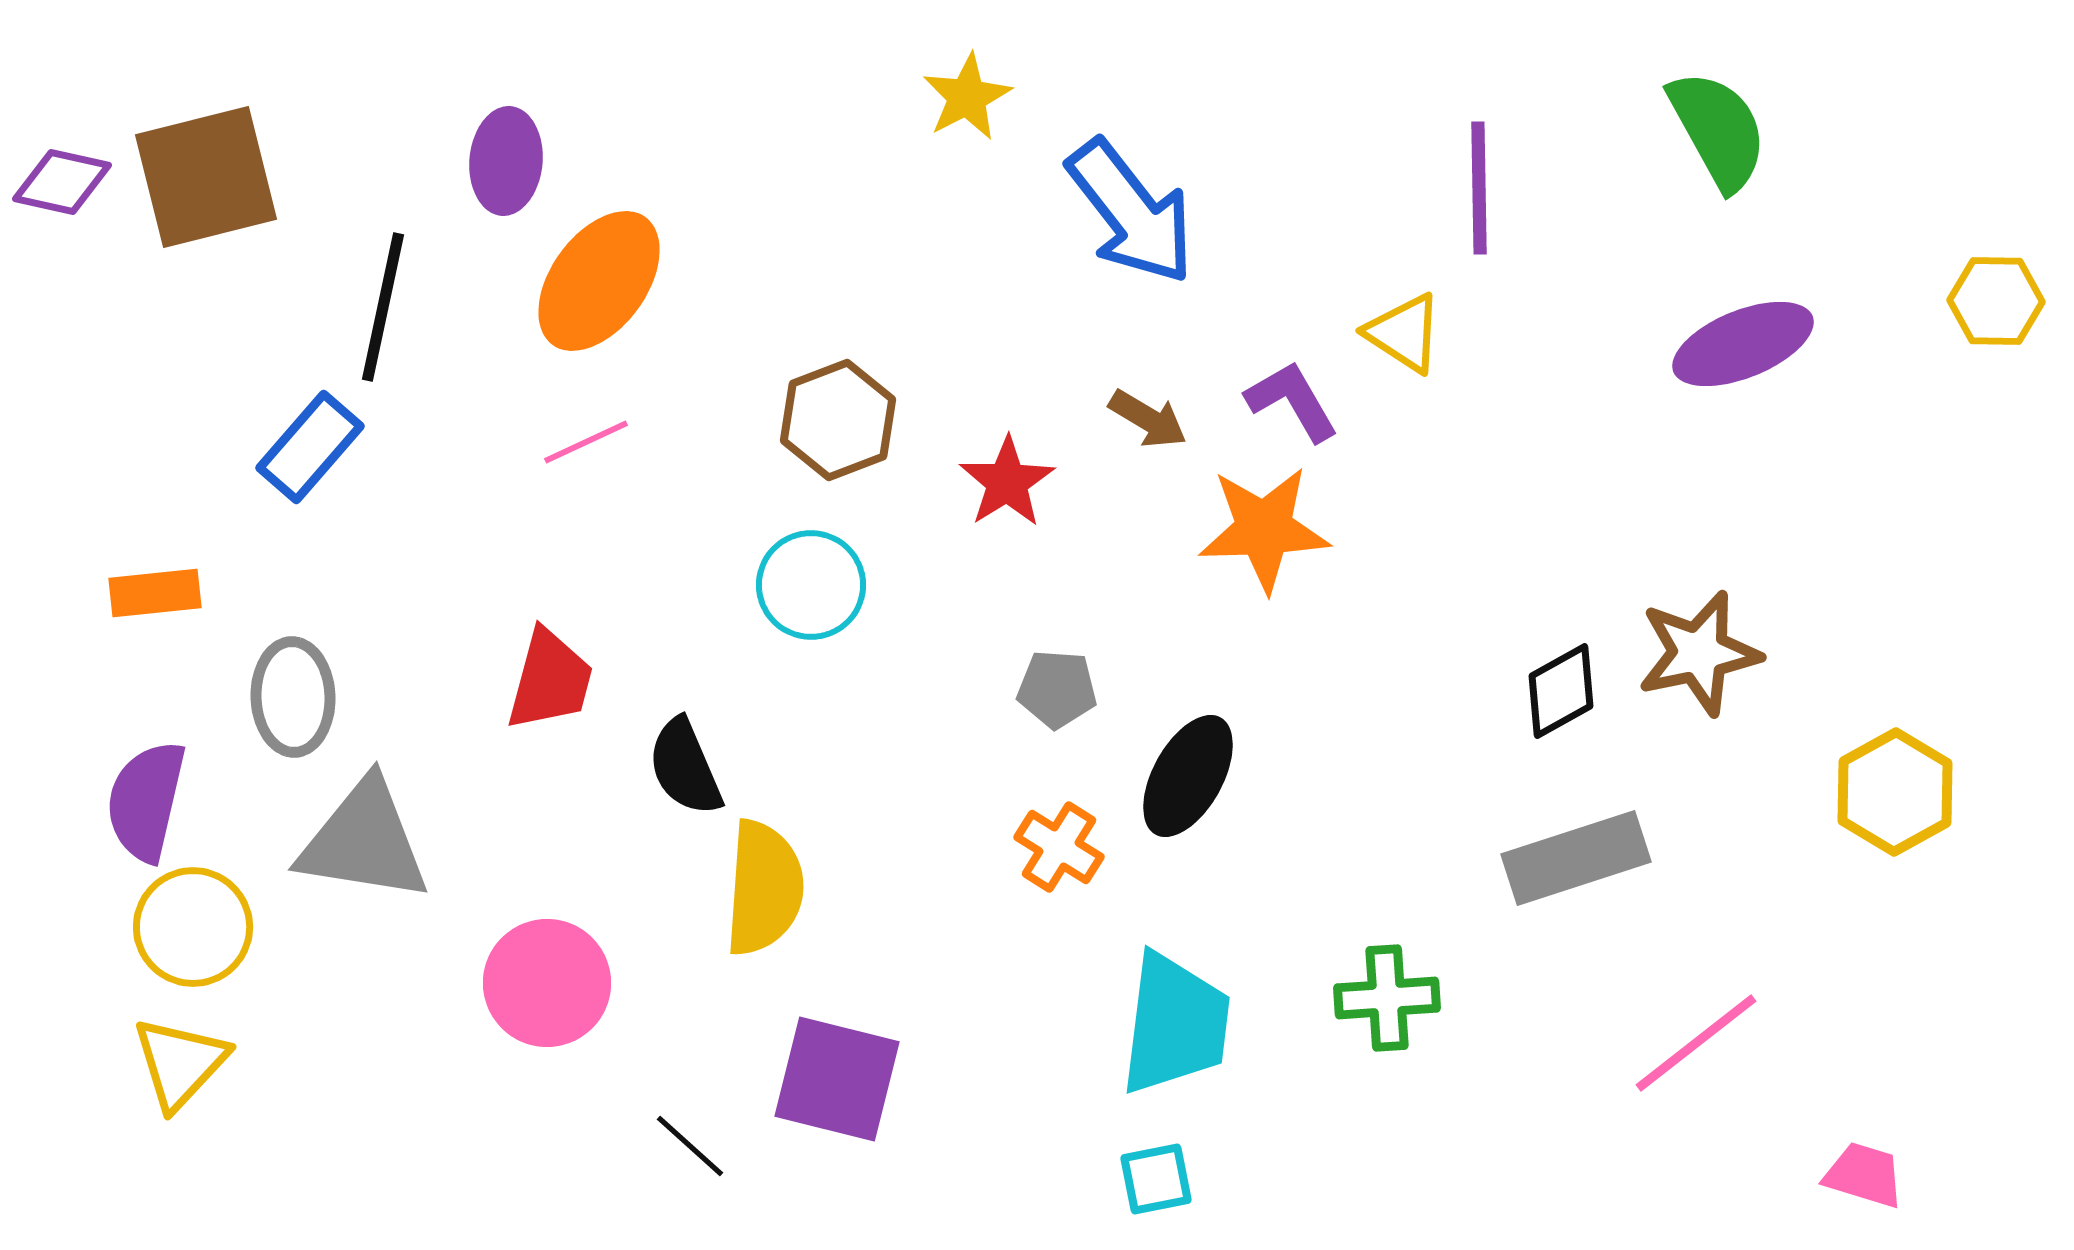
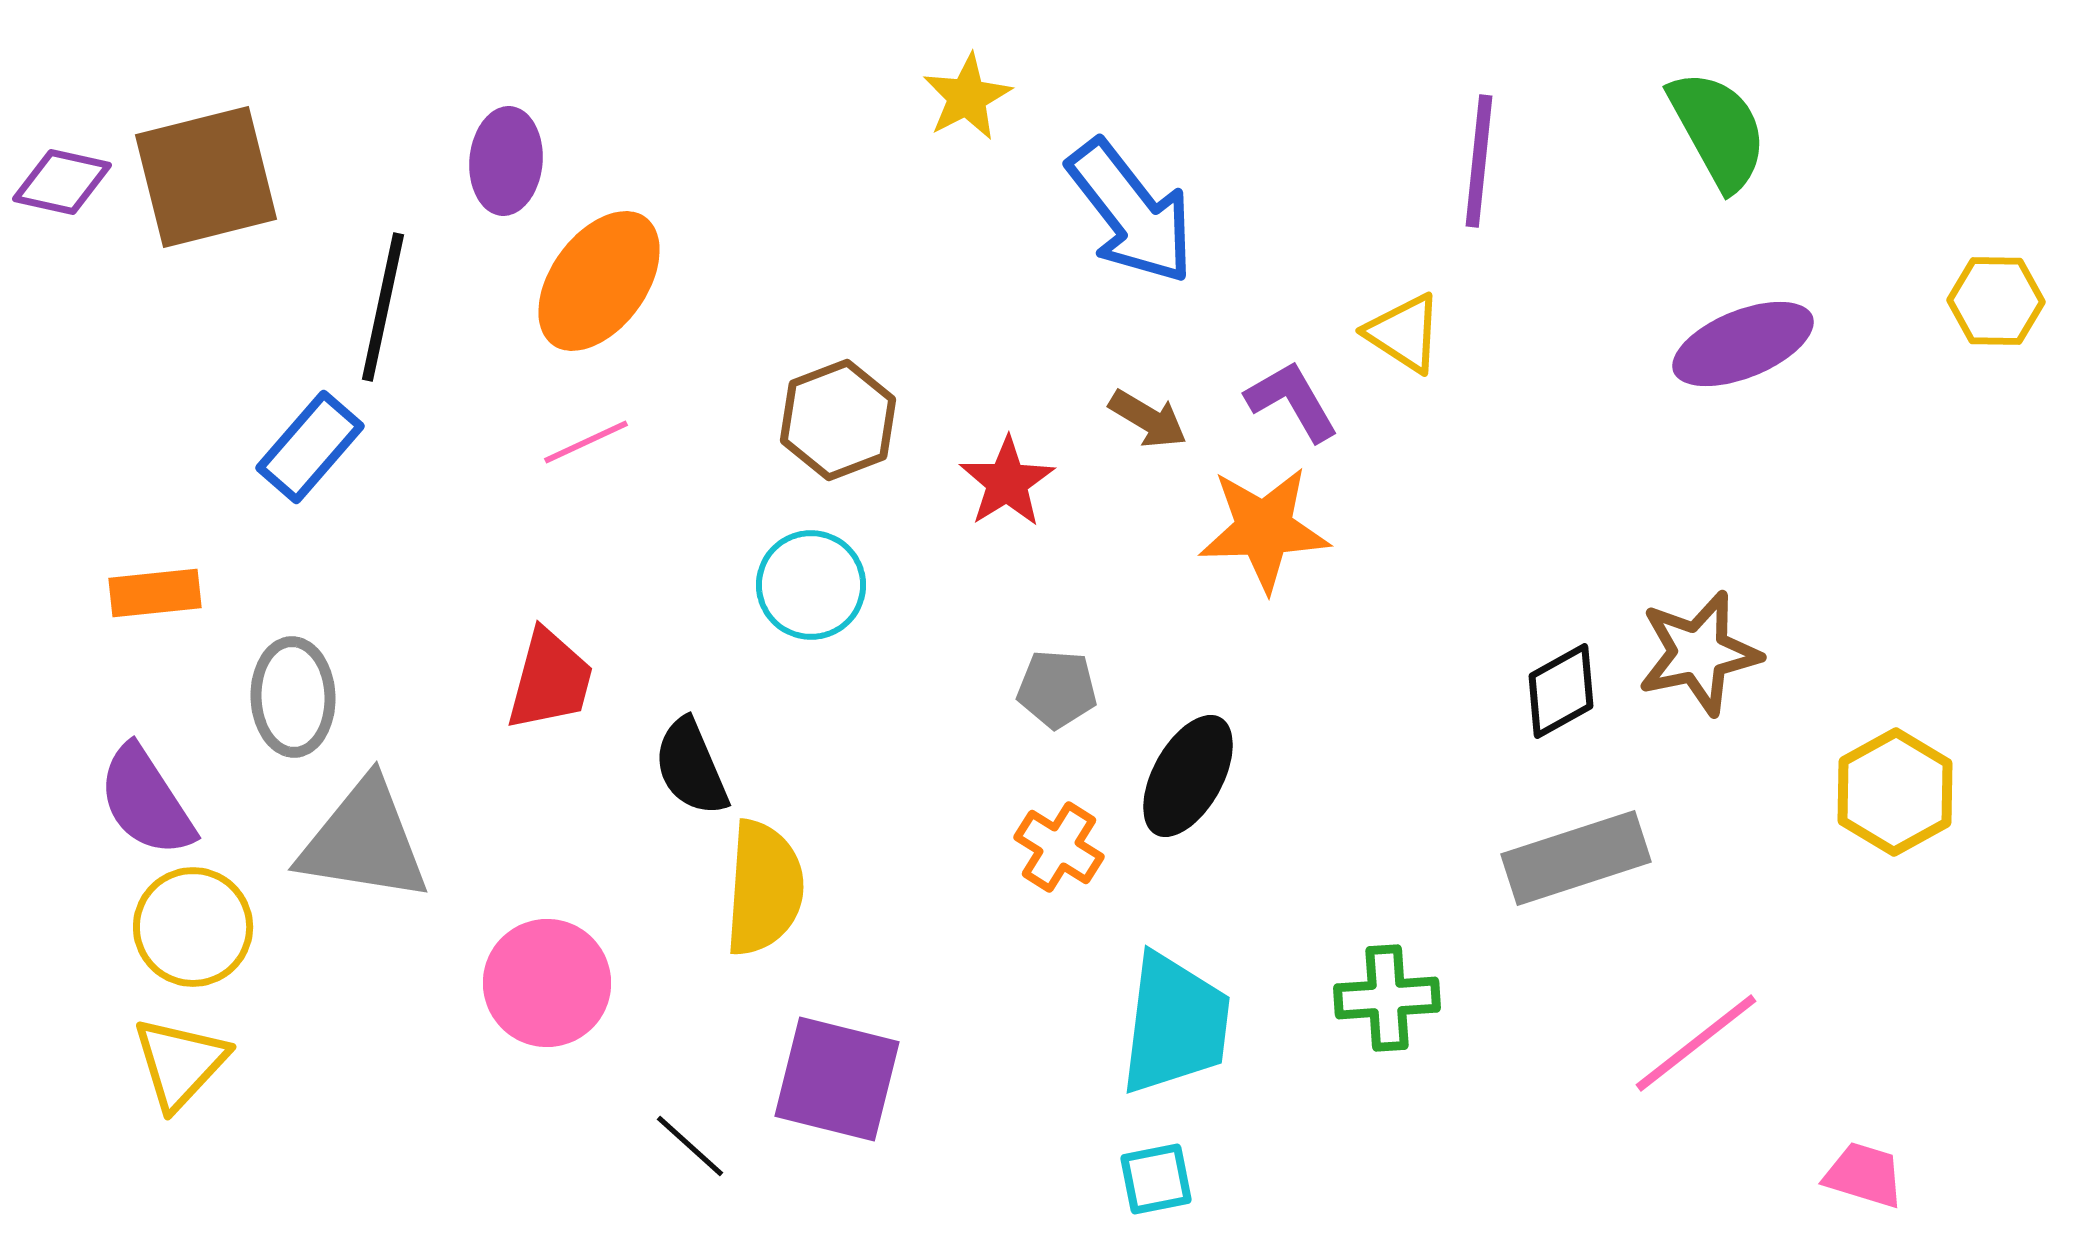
purple line at (1479, 188): moved 27 px up; rotated 7 degrees clockwise
black semicircle at (685, 767): moved 6 px right
purple semicircle at (146, 801): rotated 46 degrees counterclockwise
